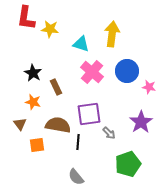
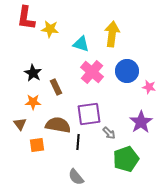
orange star: rotated 14 degrees counterclockwise
green pentagon: moved 2 px left, 5 px up
